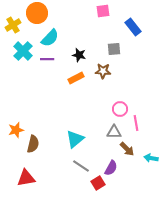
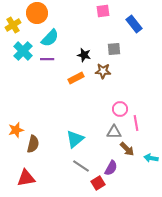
blue rectangle: moved 1 px right, 3 px up
black star: moved 5 px right
